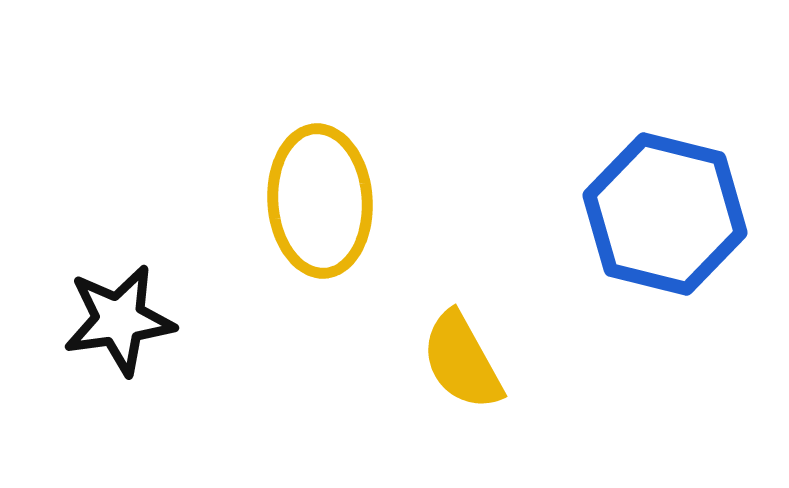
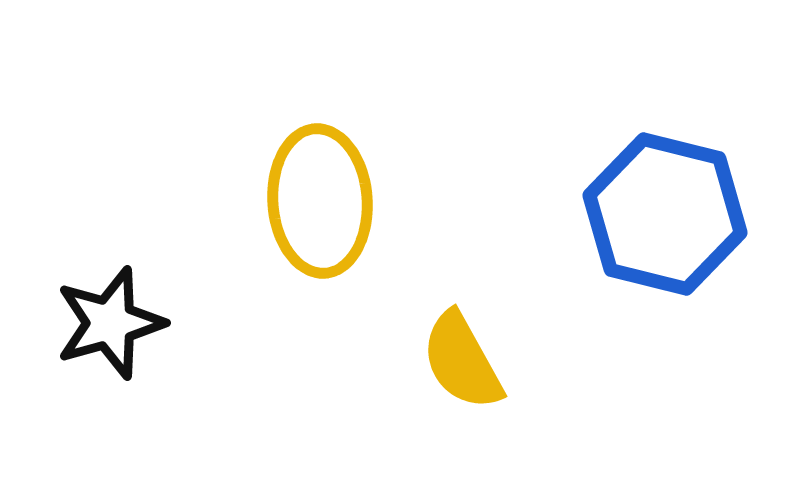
black star: moved 9 px left, 3 px down; rotated 8 degrees counterclockwise
